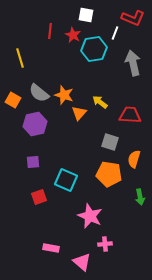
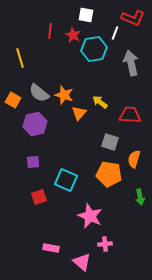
gray arrow: moved 2 px left
